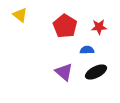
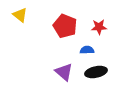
red pentagon: rotated 10 degrees counterclockwise
black ellipse: rotated 15 degrees clockwise
